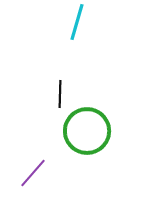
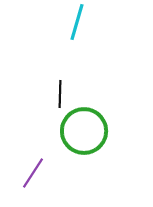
green circle: moved 3 px left
purple line: rotated 8 degrees counterclockwise
